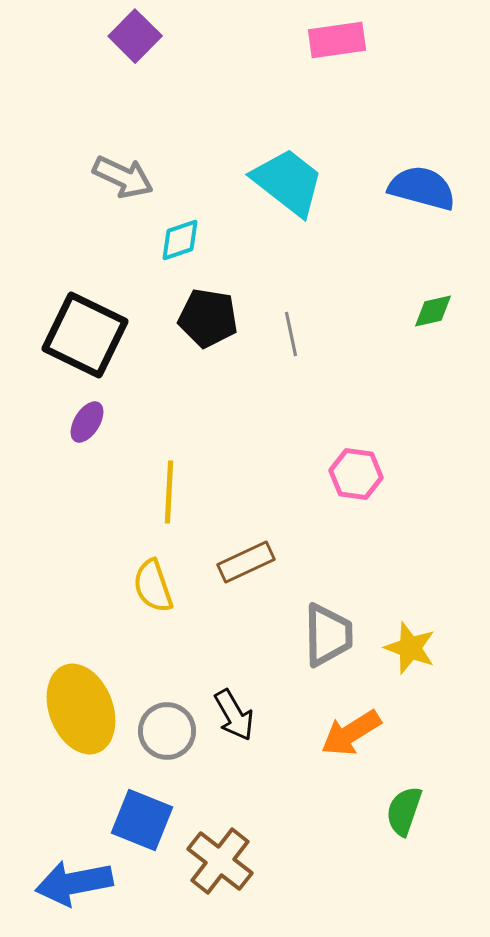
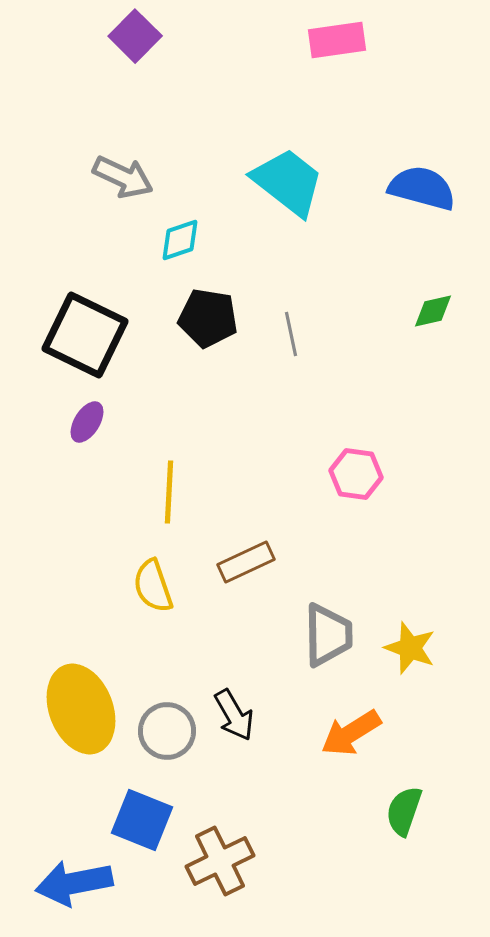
brown cross: rotated 26 degrees clockwise
